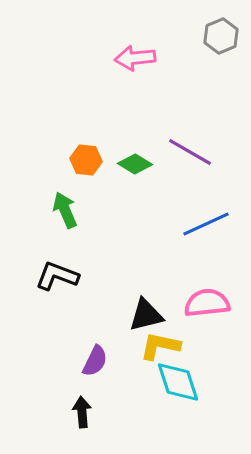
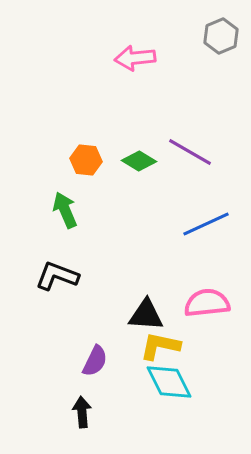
green diamond: moved 4 px right, 3 px up
black triangle: rotated 18 degrees clockwise
cyan diamond: moved 9 px left; rotated 9 degrees counterclockwise
